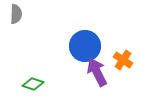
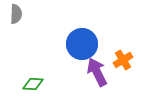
blue circle: moved 3 px left, 2 px up
orange cross: rotated 24 degrees clockwise
green diamond: rotated 15 degrees counterclockwise
